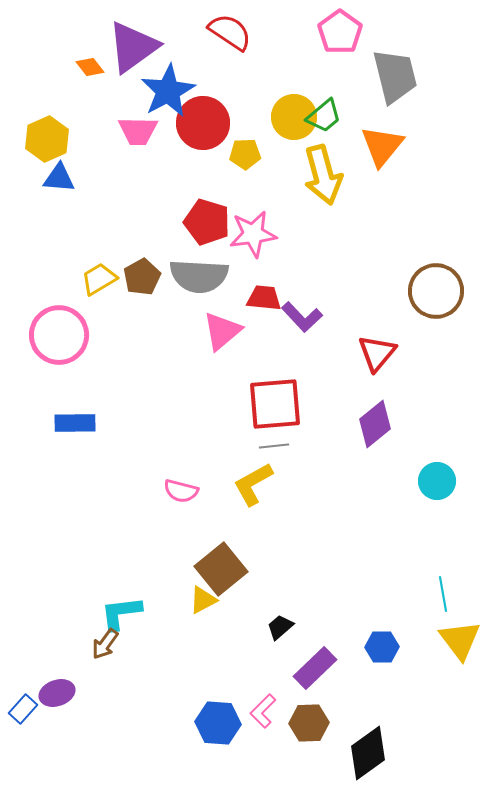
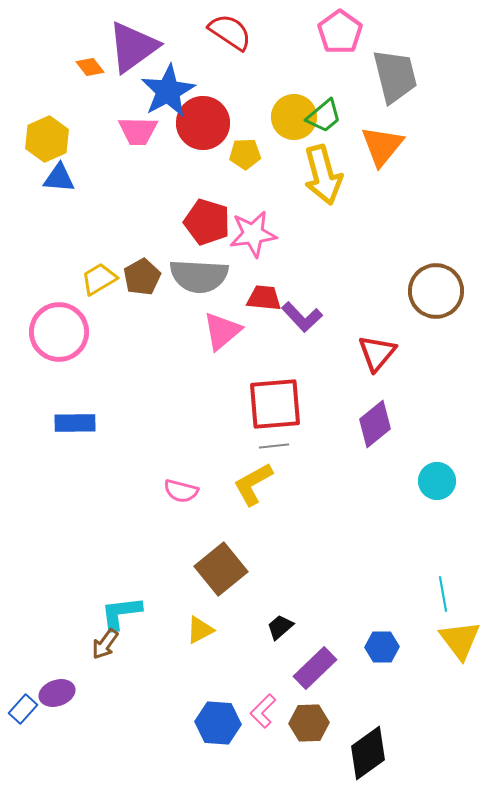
pink circle at (59, 335): moved 3 px up
yellow triangle at (203, 600): moved 3 px left, 30 px down
